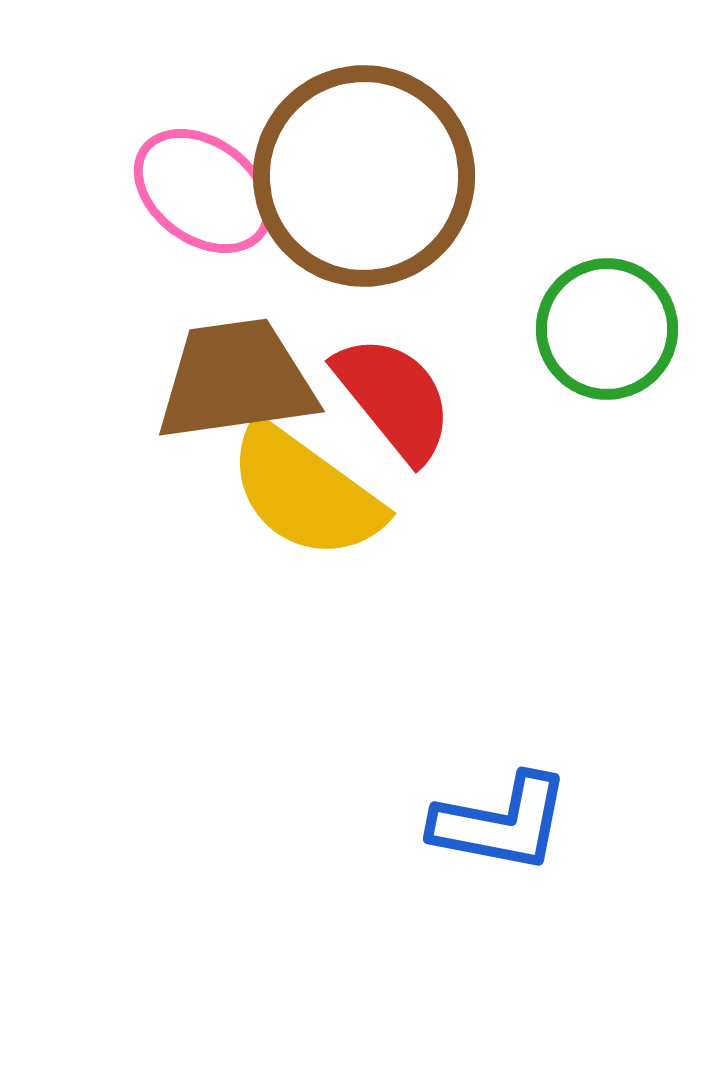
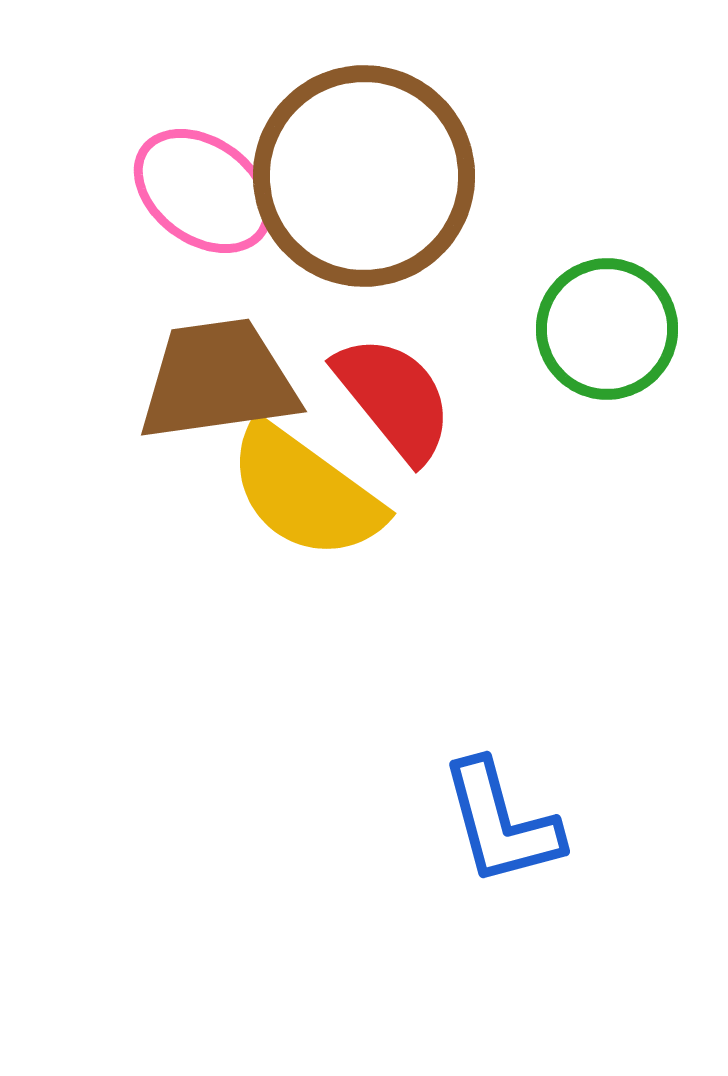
brown trapezoid: moved 18 px left
blue L-shape: rotated 64 degrees clockwise
